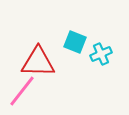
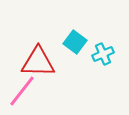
cyan square: rotated 15 degrees clockwise
cyan cross: moved 2 px right
